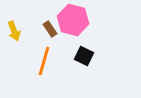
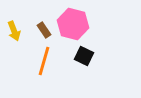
pink hexagon: moved 4 px down
brown rectangle: moved 6 px left, 1 px down
